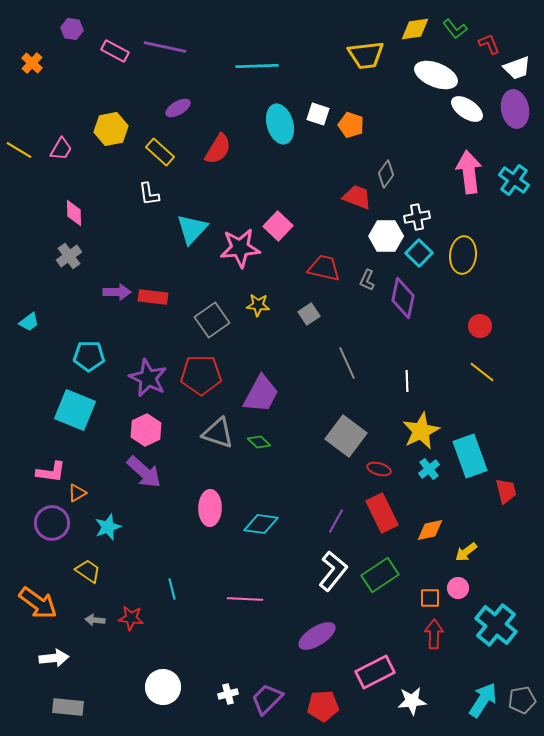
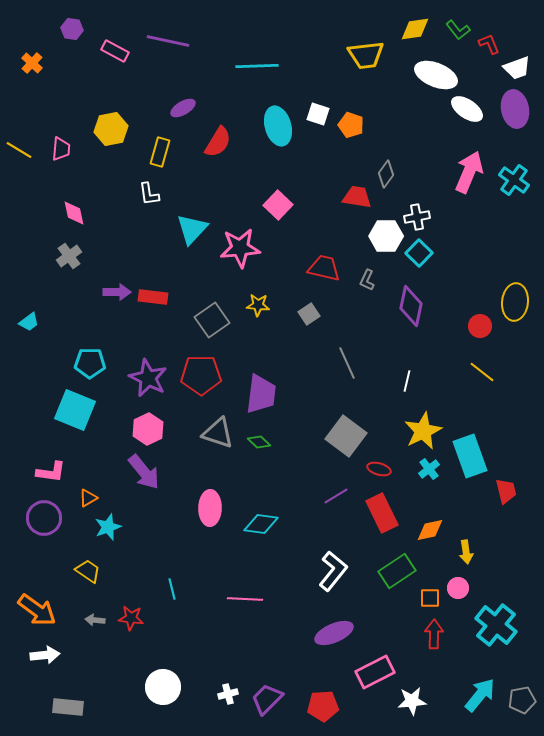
green L-shape at (455, 29): moved 3 px right, 1 px down
purple line at (165, 47): moved 3 px right, 6 px up
purple ellipse at (178, 108): moved 5 px right
cyan ellipse at (280, 124): moved 2 px left, 2 px down
pink trapezoid at (61, 149): rotated 25 degrees counterclockwise
red semicircle at (218, 149): moved 7 px up
yellow rectangle at (160, 152): rotated 64 degrees clockwise
pink arrow at (469, 172): rotated 30 degrees clockwise
red trapezoid at (357, 197): rotated 12 degrees counterclockwise
pink diamond at (74, 213): rotated 12 degrees counterclockwise
pink square at (278, 226): moved 21 px up
yellow ellipse at (463, 255): moved 52 px right, 47 px down
purple diamond at (403, 298): moved 8 px right, 8 px down
cyan pentagon at (89, 356): moved 1 px right, 7 px down
white line at (407, 381): rotated 15 degrees clockwise
purple trapezoid at (261, 394): rotated 21 degrees counterclockwise
pink hexagon at (146, 430): moved 2 px right, 1 px up
yellow star at (421, 431): moved 2 px right
purple arrow at (144, 472): rotated 9 degrees clockwise
orange triangle at (77, 493): moved 11 px right, 5 px down
purple line at (336, 521): moved 25 px up; rotated 30 degrees clockwise
purple circle at (52, 523): moved 8 px left, 5 px up
yellow arrow at (466, 552): rotated 60 degrees counterclockwise
green rectangle at (380, 575): moved 17 px right, 4 px up
orange arrow at (38, 603): moved 1 px left, 7 px down
purple ellipse at (317, 636): moved 17 px right, 3 px up; rotated 9 degrees clockwise
white arrow at (54, 658): moved 9 px left, 3 px up
cyan arrow at (483, 700): moved 3 px left, 5 px up; rotated 6 degrees clockwise
